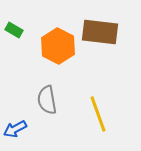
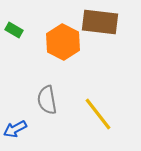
brown rectangle: moved 10 px up
orange hexagon: moved 5 px right, 4 px up
yellow line: rotated 18 degrees counterclockwise
